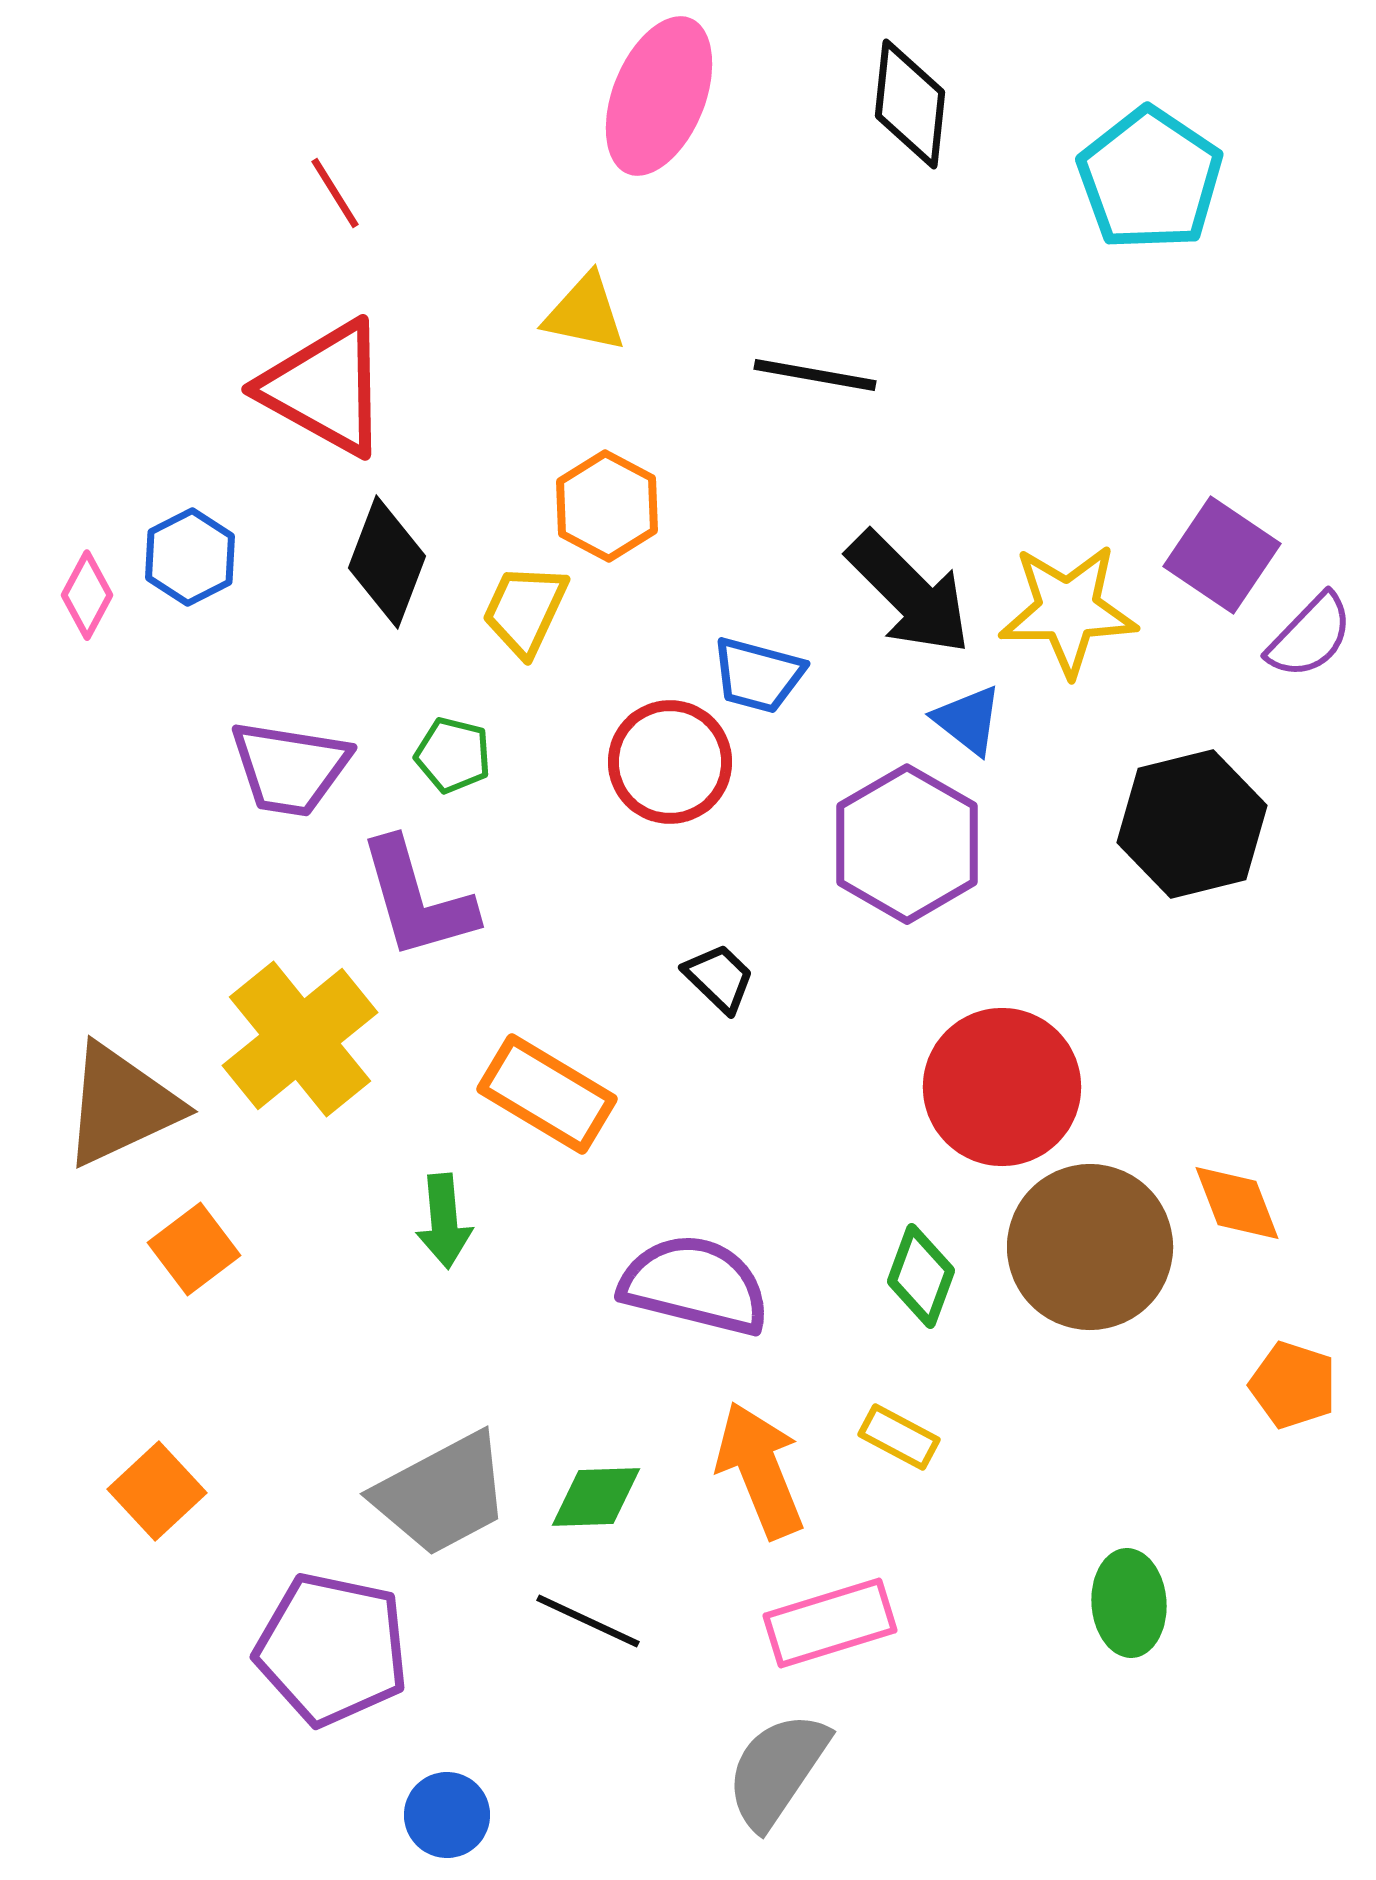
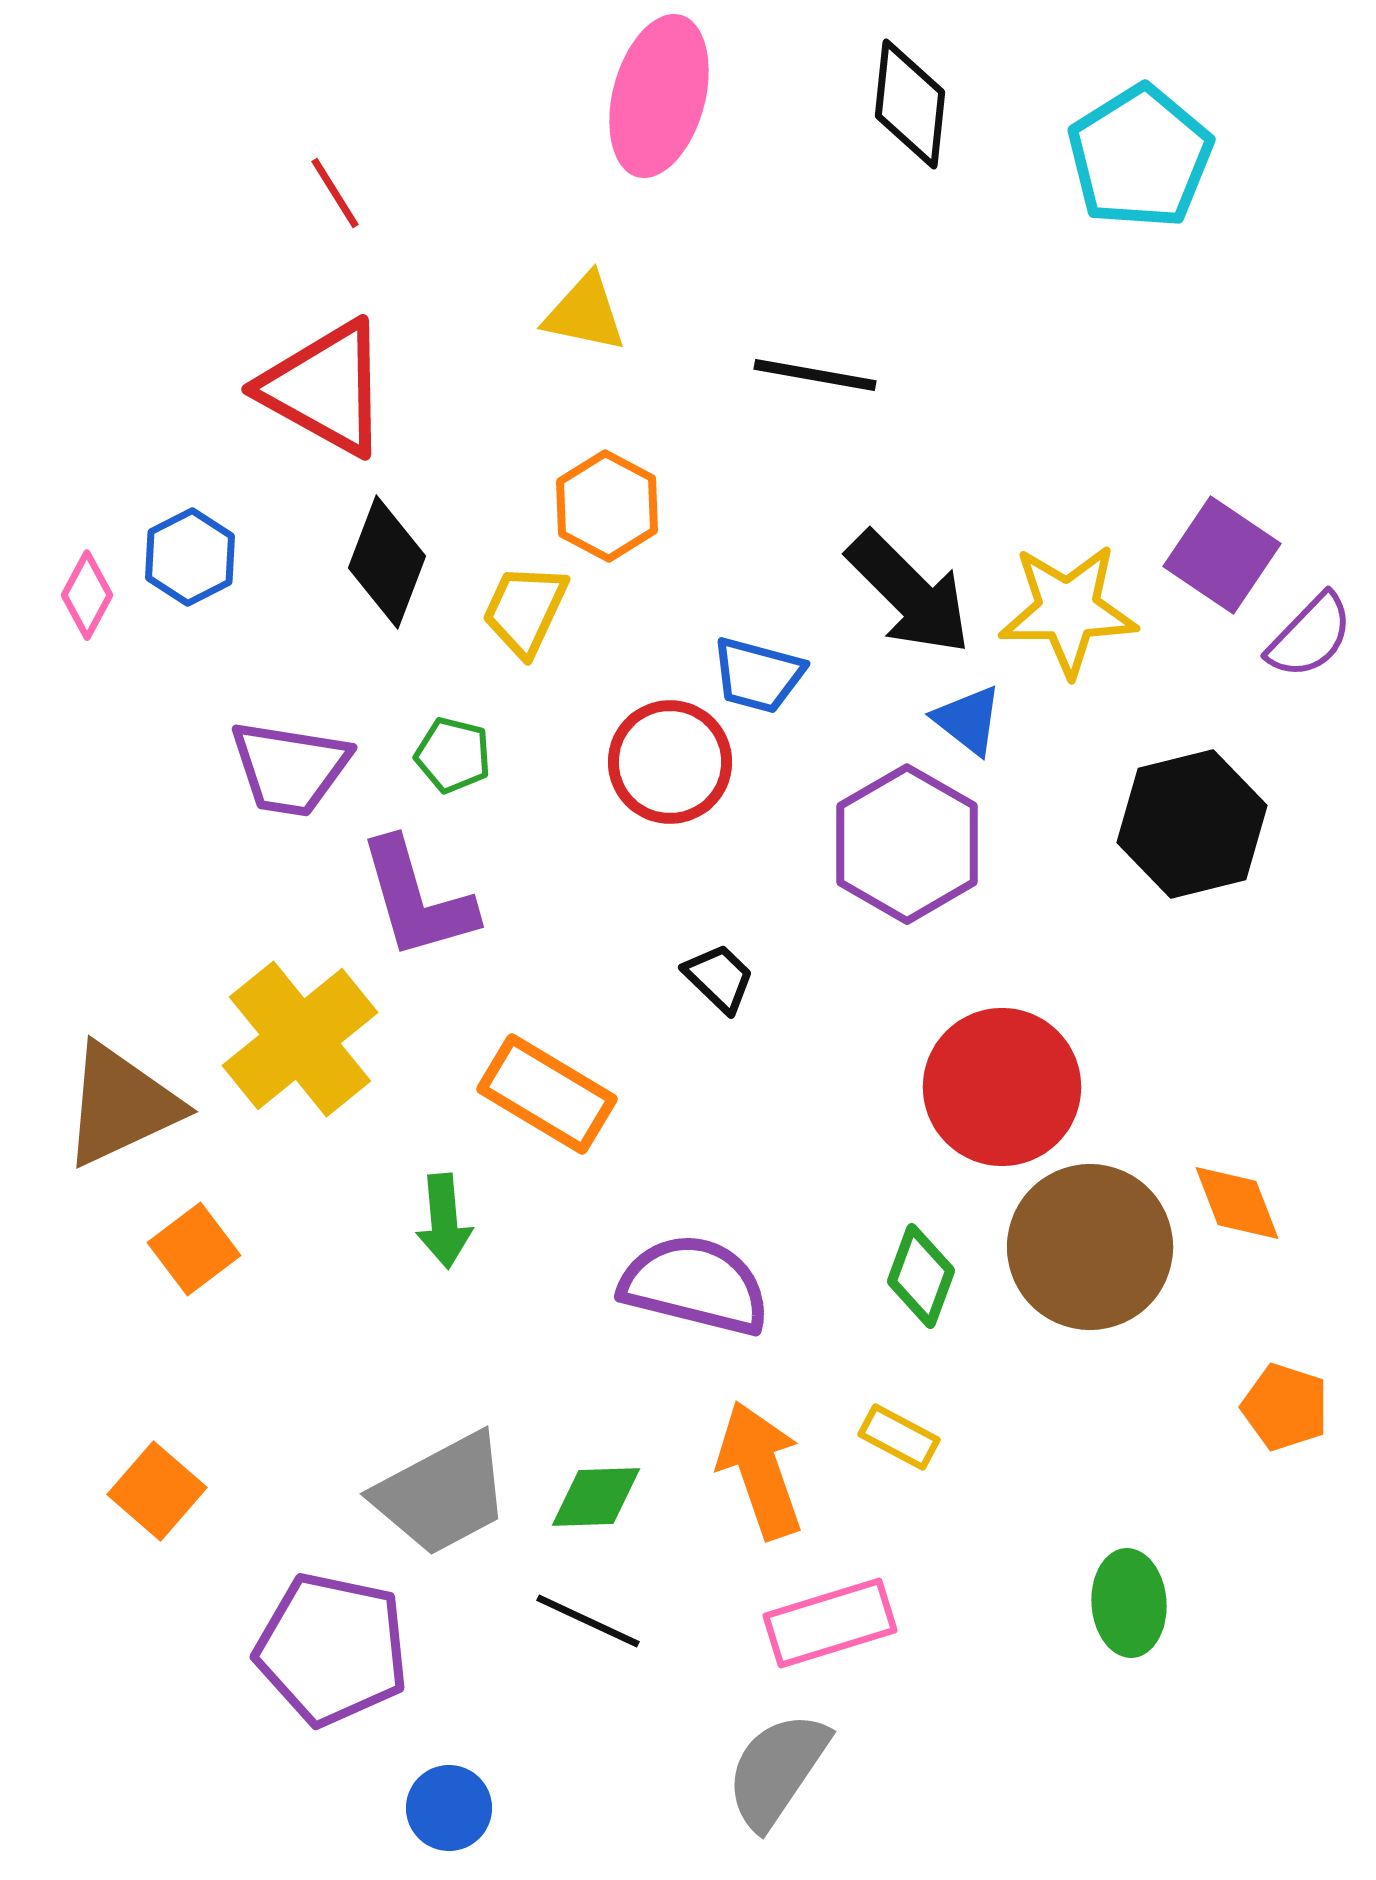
pink ellipse at (659, 96): rotated 7 degrees counterclockwise
cyan pentagon at (1150, 179): moved 10 px left, 22 px up; rotated 6 degrees clockwise
orange pentagon at (1293, 1385): moved 8 px left, 22 px down
orange arrow at (760, 1470): rotated 3 degrees clockwise
orange square at (157, 1491): rotated 6 degrees counterclockwise
blue circle at (447, 1815): moved 2 px right, 7 px up
